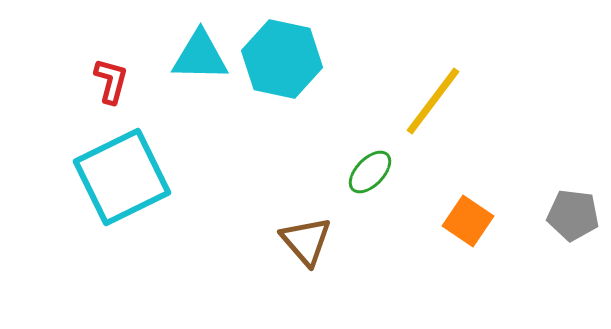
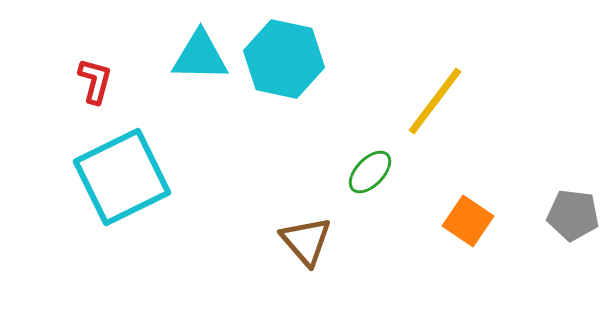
cyan hexagon: moved 2 px right
red L-shape: moved 16 px left
yellow line: moved 2 px right
